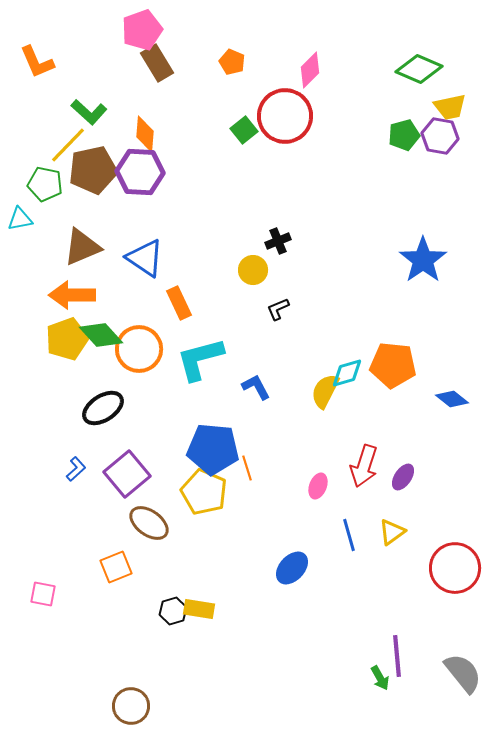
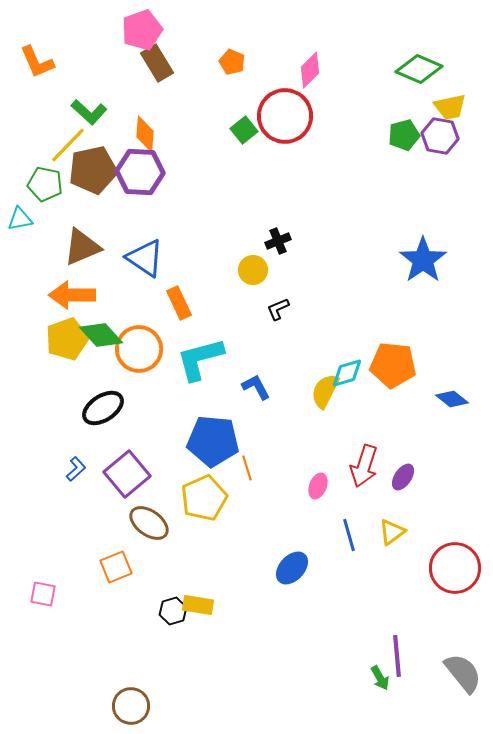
blue pentagon at (213, 449): moved 8 px up
yellow pentagon at (204, 492): moved 6 px down; rotated 24 degrees clockwise
yellow rectangle at (199, 609): moved 1 px left, 4 px up
